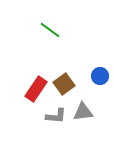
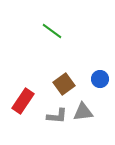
green line: moved 2 px right, 1 px down
blue circle: moved 3 px down
red rectangle: moved 13 px left, 12 px down
gray L-shape: moved 1 px right
